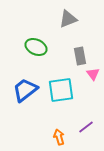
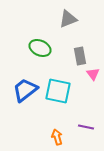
green ellipse: moved 4 px right, 1 px down
cyan square: moved 3 px left, 1 px down; rotated 20 degrees clockwise
purple line: rotated 49 degrees clockwise
orange arrow: moved 2 px left
